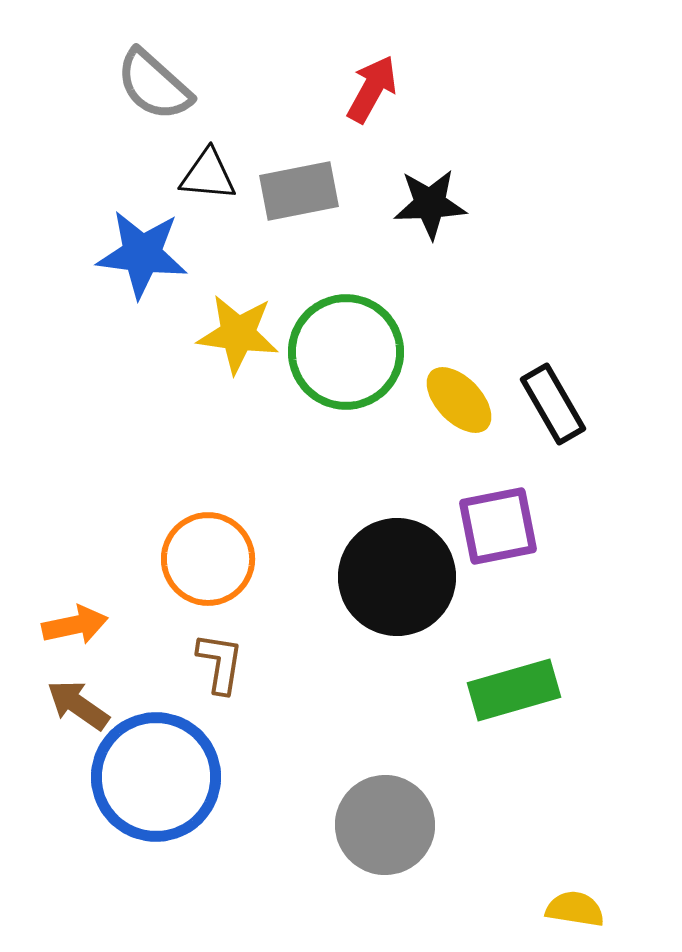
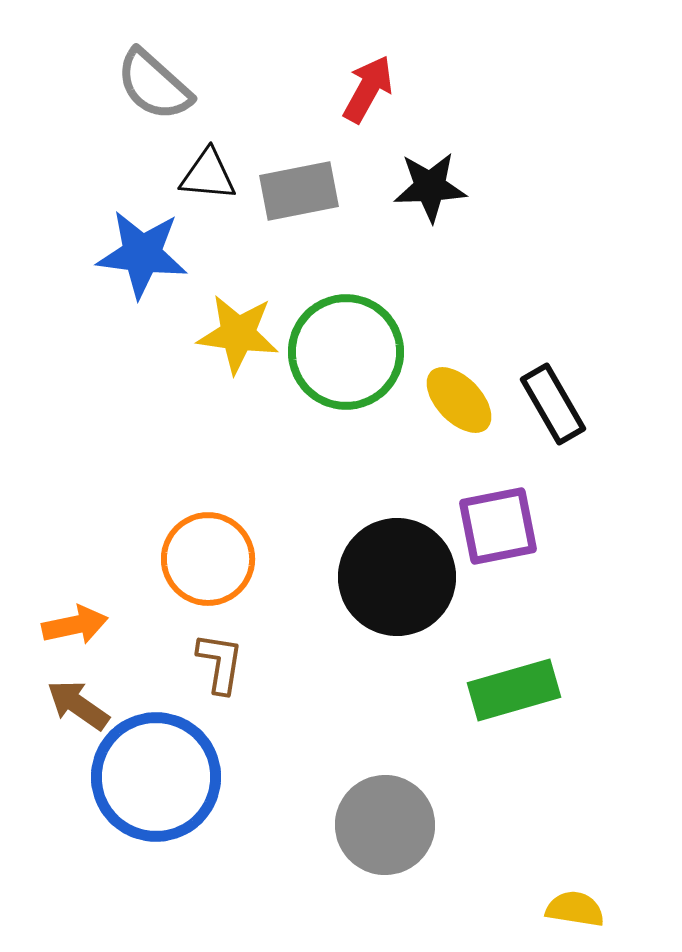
red arrow: moved 4 px left
black star: moved 17 px up
